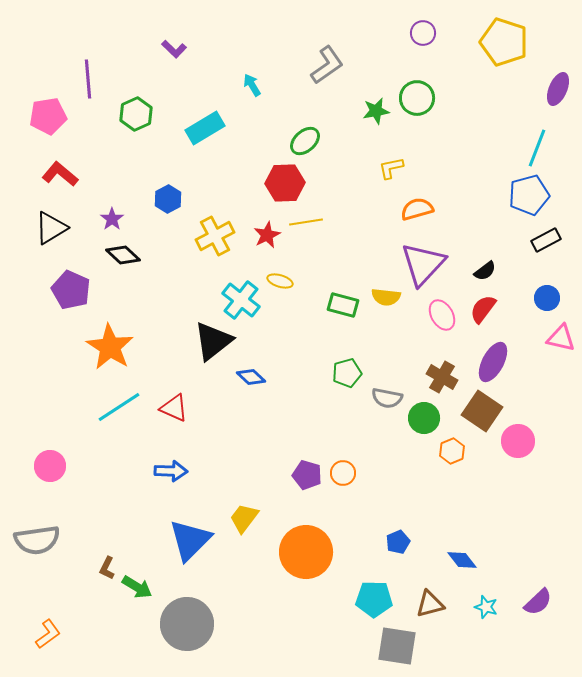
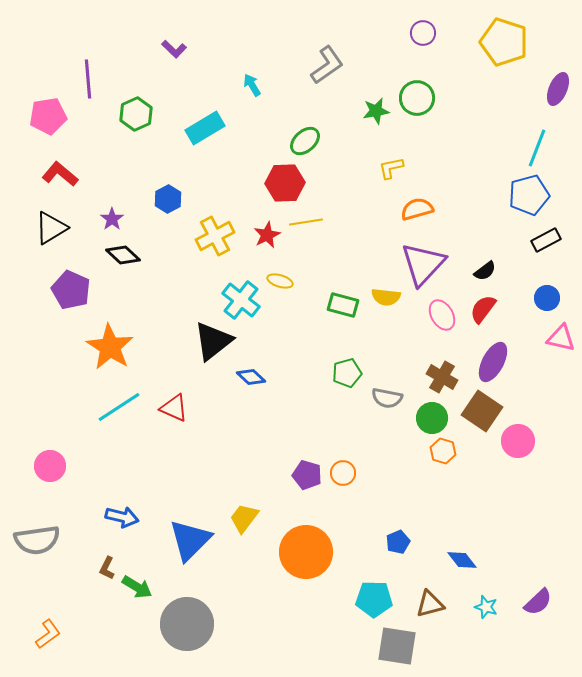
green circle at (424, 418): moved 8 px right
orange hexagon at (452, 451): moved 9 px left; rotated 20 degrees counterclockwise
blue arrow at (171, 471): moved 49 px left, 46 px down; rotated 12 degrees clockwise
